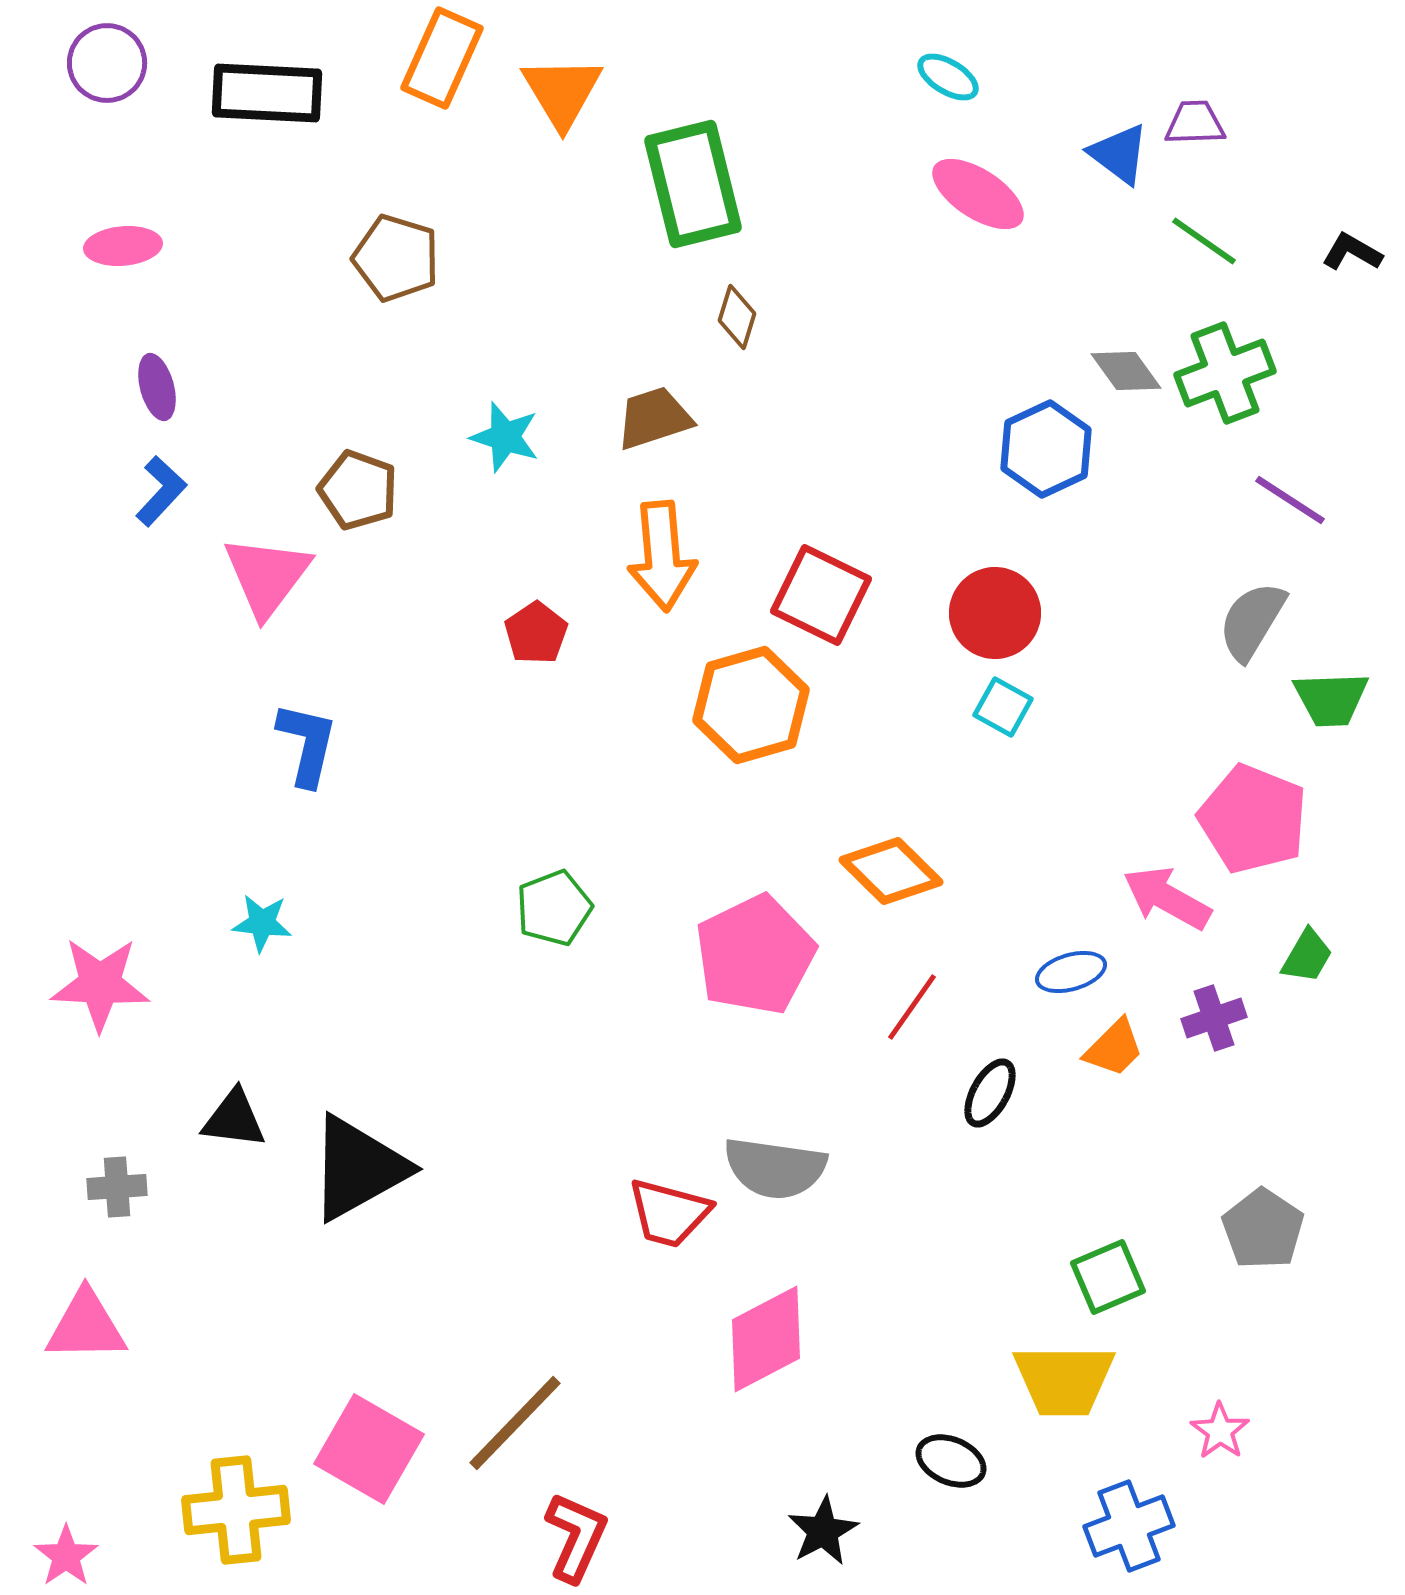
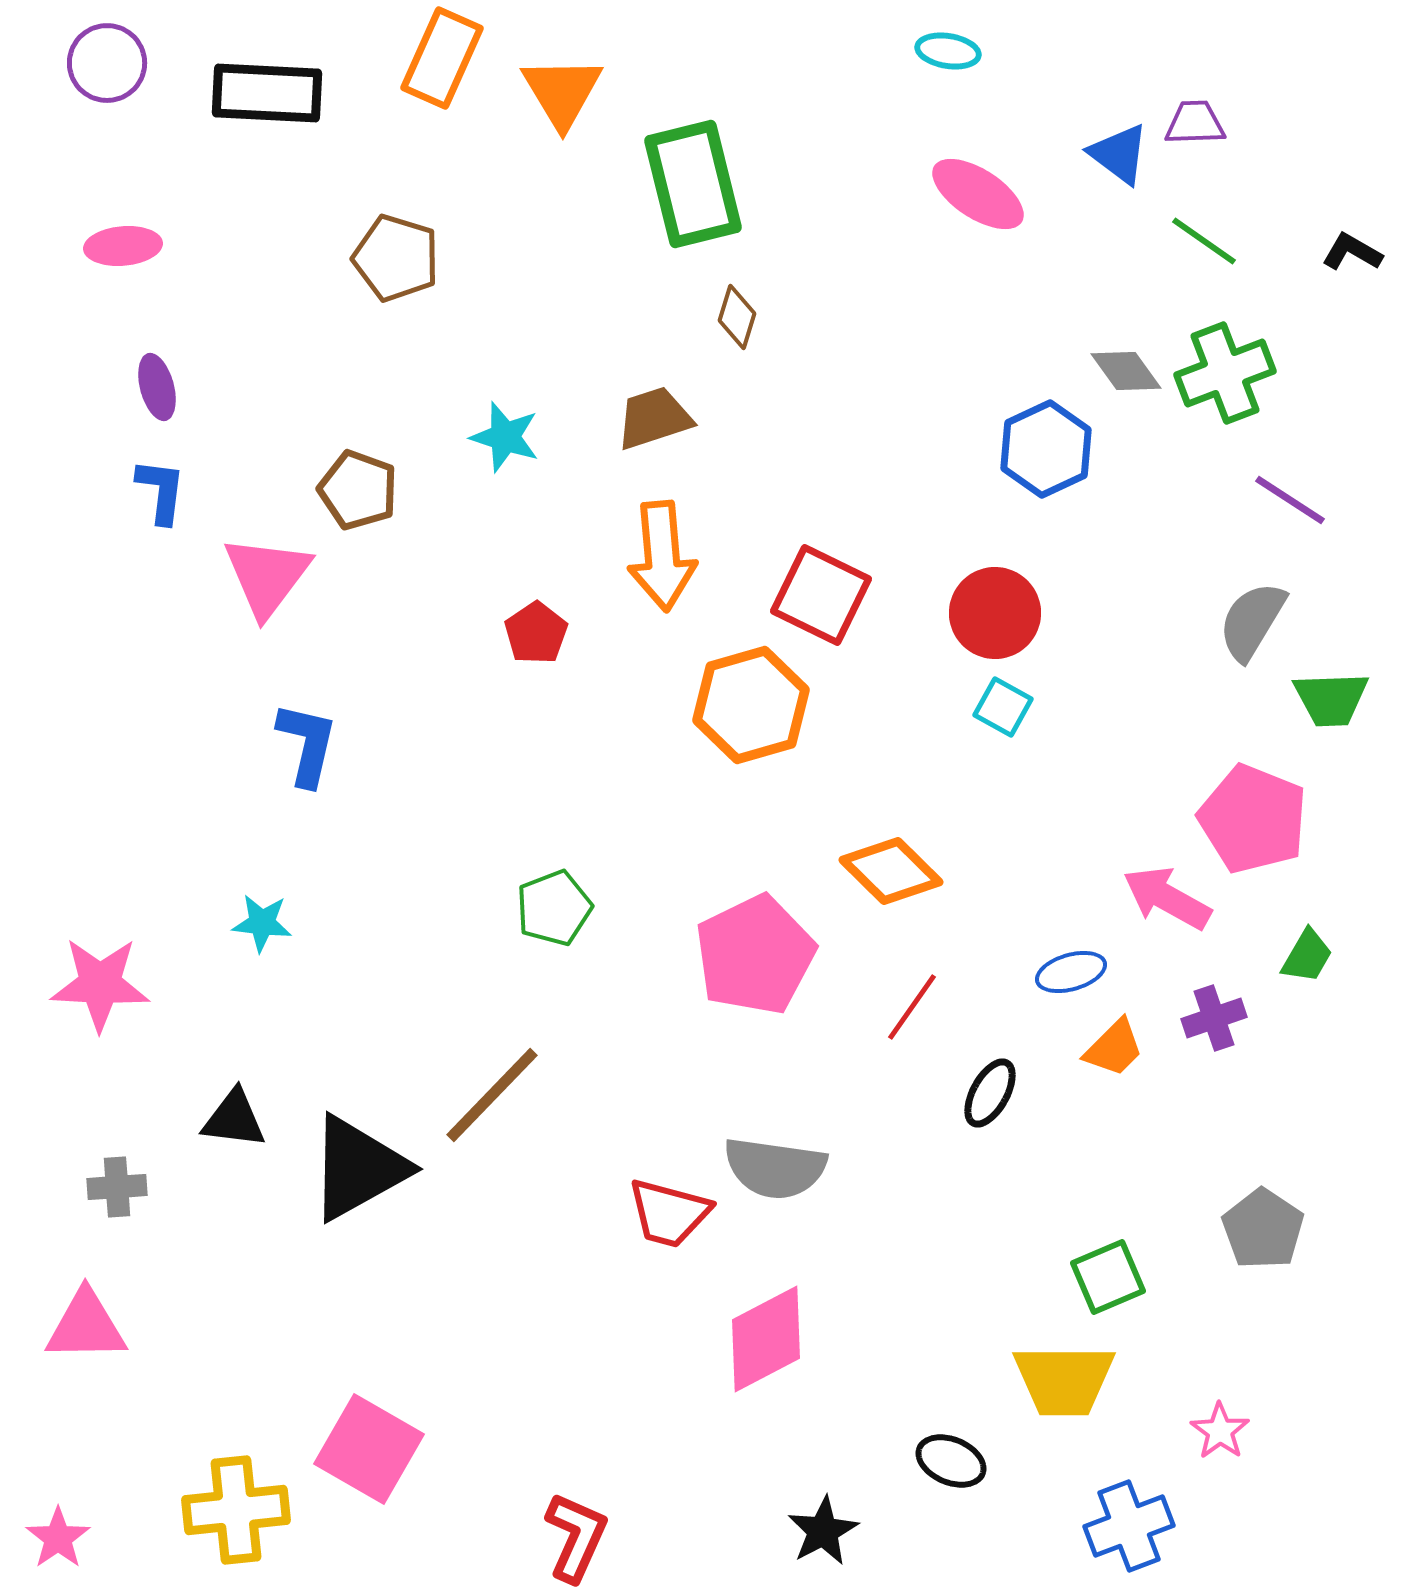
cyan ellipse at (948, 77): moved 26 px up; rotated 22 degrees counterclockwise
blue L-shape at (161, 491): rotated 36 degrees counterclockwise
brown line at (515, 1423): moved 23 px left, 328 px up
pink star at (66, 1556): moved 8 px left, 18 px up
